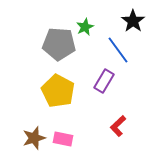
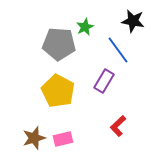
black star: rotated 25 degrees counterclockwise
pink rectangle: rotated 24 degrees counterclockwise
